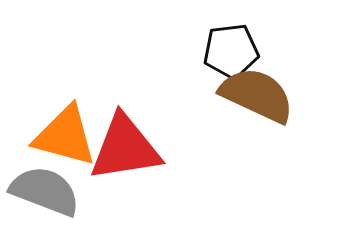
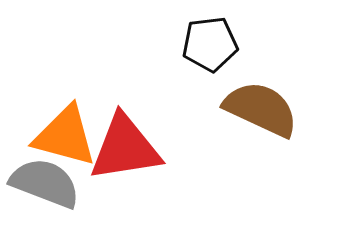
black pentagon: moved 21 px left, 7 px up
brown semicircle: moved 4 px right, 14 px down
gray semicircle: moved 8 px up
